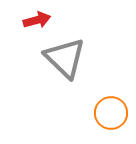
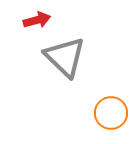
gray triangle: moved 1 px up
